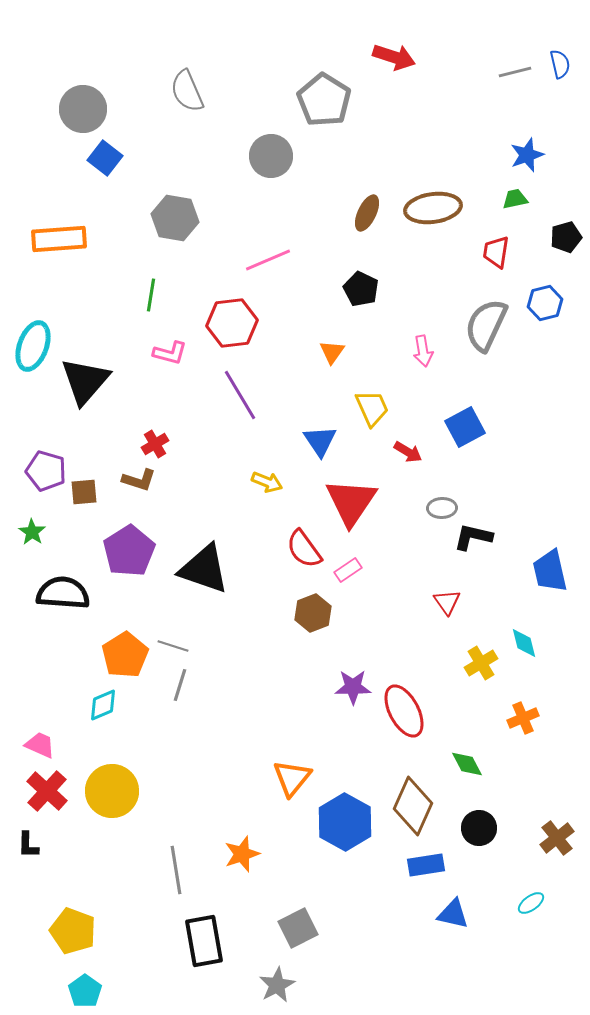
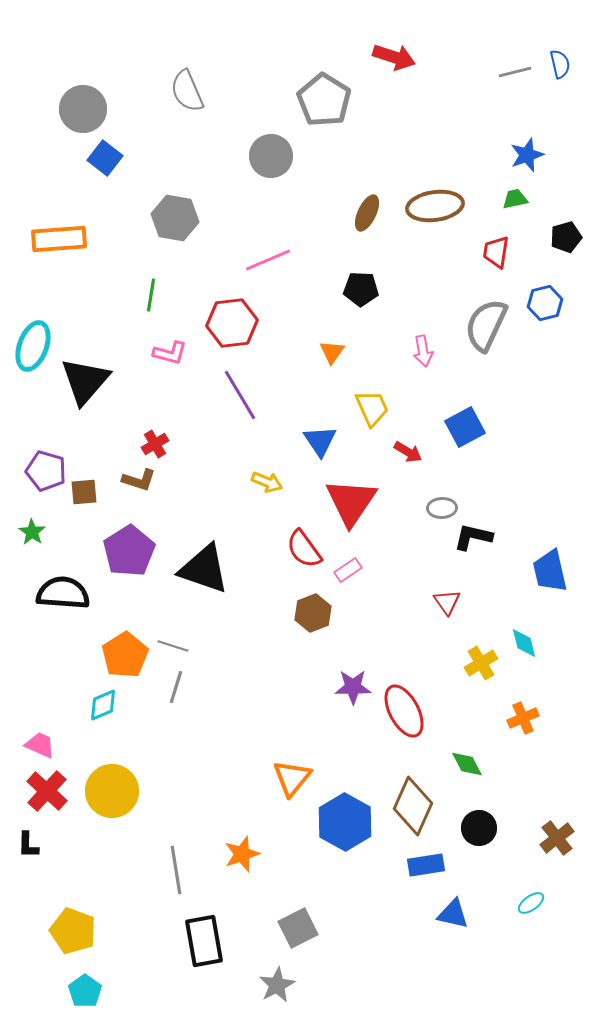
brown ellipse at (433, 208): moved 2 px right, 2 px up
black pentagon at (361, 289): rotated 24 degrees counterclockwise
gray line at (180, 685): moved 4 px left, 2 px down
